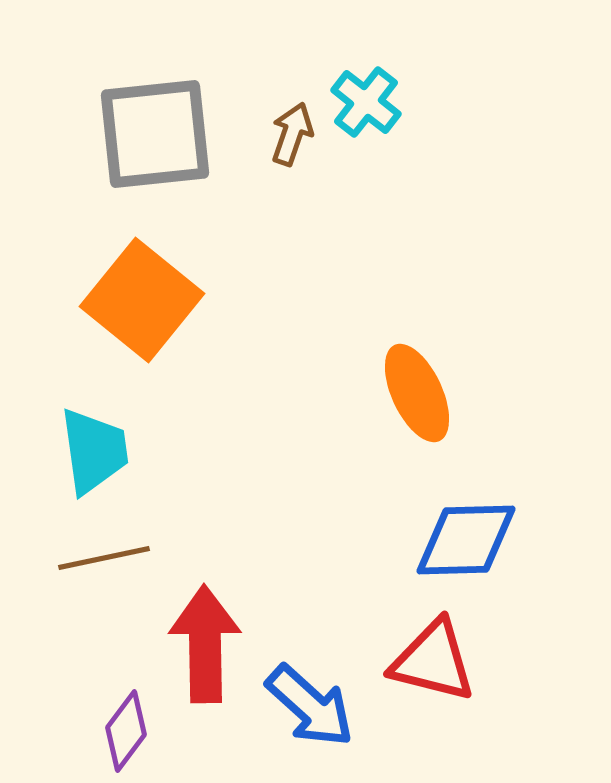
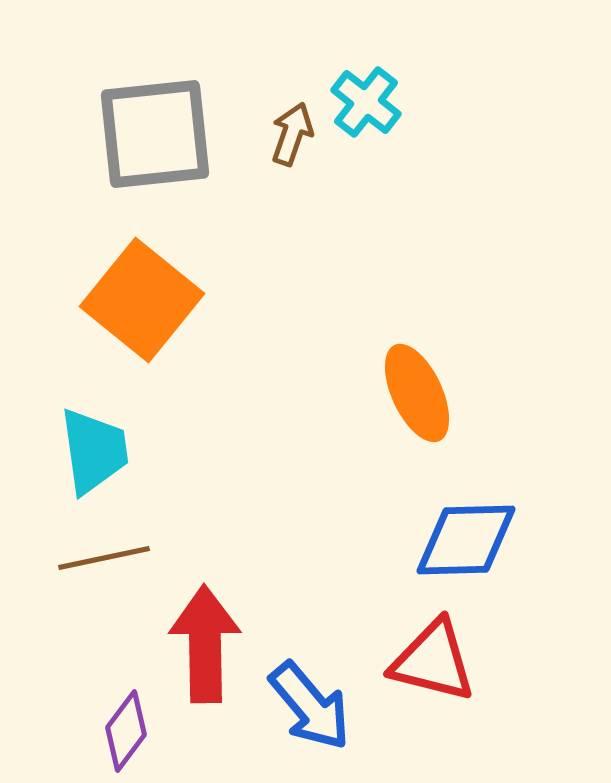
blue arrow: rotated 8 degrees clockwise
